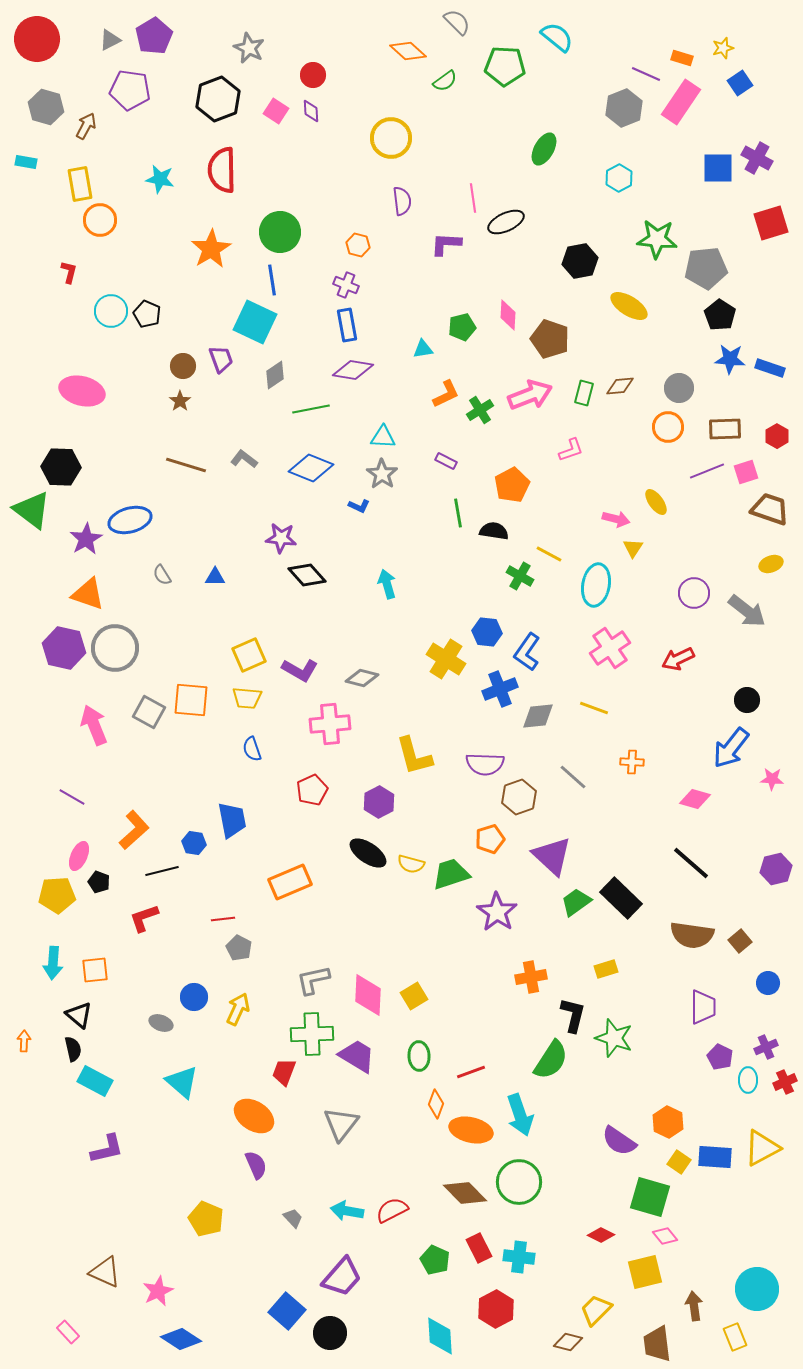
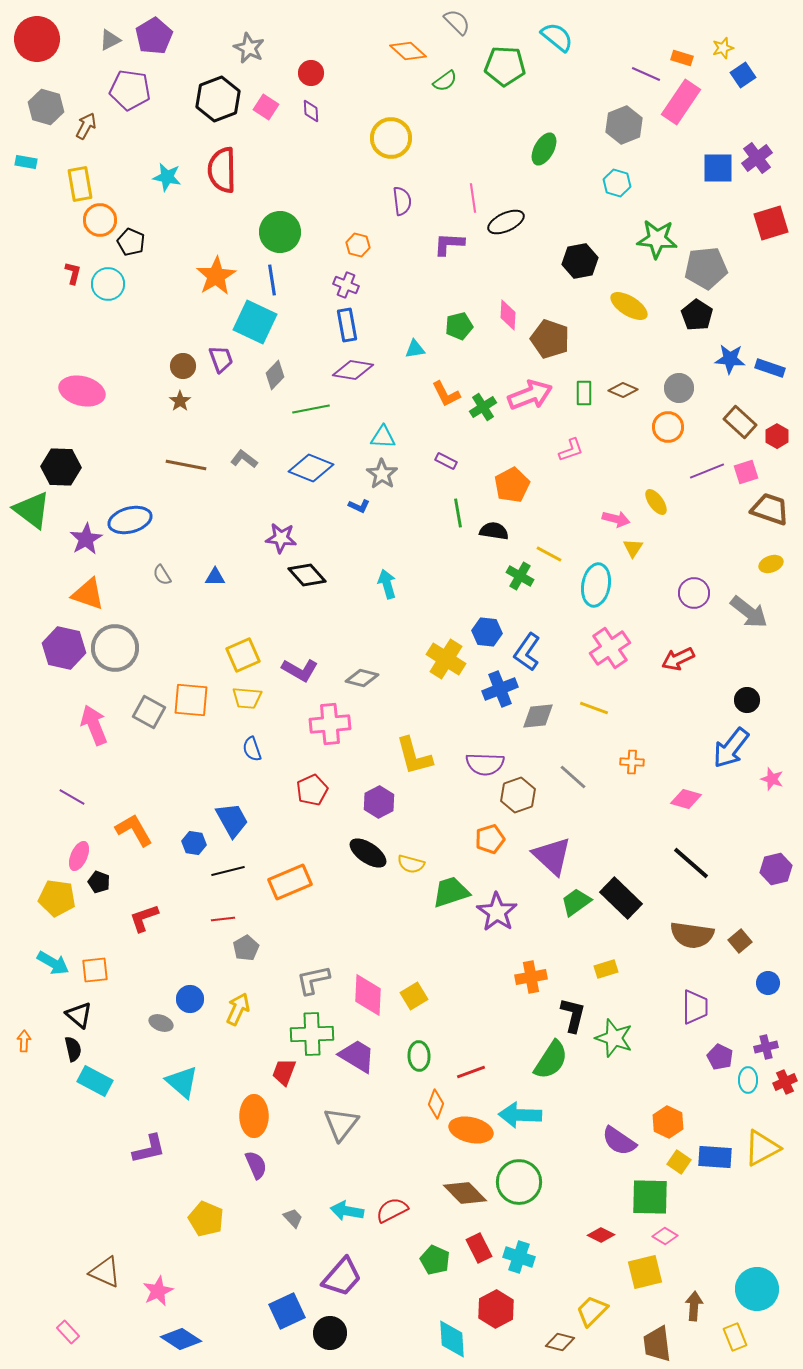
red circle at (313, 75): moved 2 px left, 2 px up
blue square at (740, 83): moved 3 px right, 8 px up
gray hexagon at (624, 108): moved 17 px down
pink square at (276, 111): moved 10 px left, 4 px up
purple cross at (757, 158): rotated 24 degrees clockwise
cyan hexagon at (619, 178): moved 2 px left, 5 px down; rotated 16 degrees counterclockwise
cyan star at (160, 179): moved 7 px right, 2 px up
purple L-shape at (446, 244): moved 3 px right
orange star at (211, 249): moved 5 px right, 27 px down
red L-shape at (69, 272): moved 4 px right, 1 px down
cyan circle at (111, 311): moved 3 px left, 27 px up
black pentagon at (147, 314): moved 16 px left, 72 px up
black pentagon at (720, 315): moved 23 px left
green pentagon at (462, 327): moved 3 px left, 1 px up
cyan triangle at (423, 349): moved 8 px left
gray diamond at (275, 375): rotated 12 degrees counterclockwise
brown diamond at (620, 386): moved 3 px right, 4 px down; rotated 28 degrees clockwise
green rectangle at (584, 393): rotated 15 degrees counterclockwise
orange L-shape at (446, 394): rotated 88 degrees clockwise
green cross at (480, 410): moved 3 px right, 3 px up
brown rectangle at (725, 429): moved 15 px right, 7 px up; rotated 44 degrees clockwise
brown line at (186, 465): rotated 6 degrees counterclockwise
gray arrow at (747, 611): moved 2 px right, 1 px down
yellow square at (249, 655): moved 6 px left
pink star at (772, 779): rotated 15 degrees clockwise
brown hexagon at (519, 797): moved 1 px left, 2 px up
pink diamond at (695, 799): moved 9 px left
blue trapezoid at (232, 820): rotated 18 degrees counterclockwise
orange L-shape at (134, 830): rotated 78 degrees counterclockwise
black line at (162, 871): moved 66 px right
green trapezoid at (451, 874): moved 18 px down
yellow pentagon at (57, 895): moved 3 px down; rotated 12 degrees clockwise
gray pentagon at (239, 948): moved 7 px right; rotated 15 degrees clockwise
cyan arrow at (53, 963): rotated 64 degrees counterclockwise
blue circle at (194, 997): moved 4 px left, 2 px down
purple trapezoid at (703, 1007): moved 8 px left
purple cross at (766, 1047): rotated 10 degrees clockwise
cyan arrow at (520, 1115): rotated 111 degrees clockwise
orange ellipse at (254, 1116): rotated 57 degrees clockwise
purple L-shape at (107, 1149): moved 42 px right
green square at (650, 1197): rotated 15 degrees counterclockwise
pink diamond at (665, 1236): rotated 20 degrees counterclockwise
cyan cross at (519, 1257): rotated 12 degrees clockwise
brown arrow at (694, 1306): rotated 12 degrees clockwise
yellow trapezoid at (596, 1310): moved 4 px left, 1 px down
blue square at (287, 1311): rotated 24 degrees clockwise
cyan diamond at (440, 1336): moved 12 px right, 3 px down
brown diamond at (568, 1342): moved 8 px left
